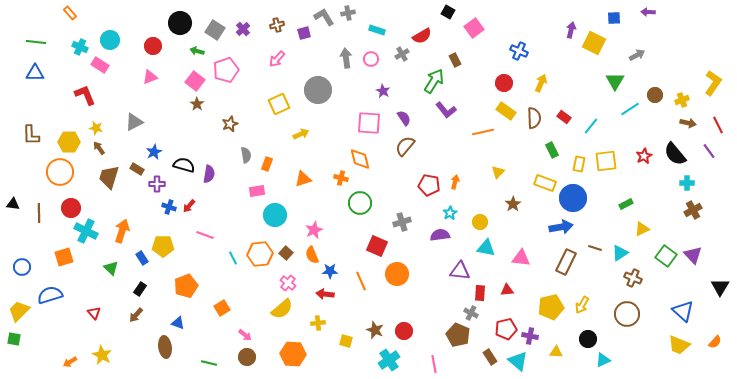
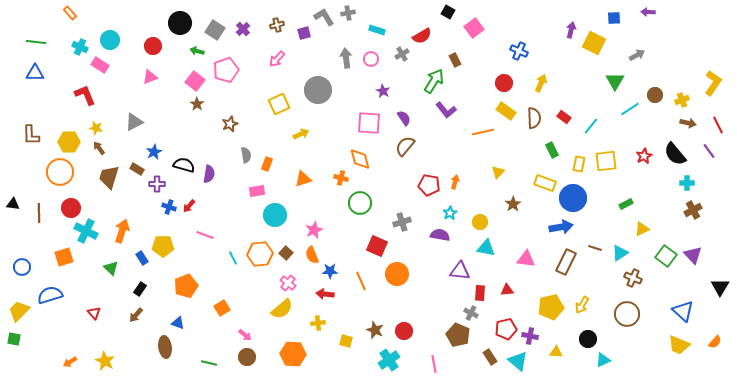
purple semicircle at (440, 235): rotated 18 degrees clockwise
pink triangle at (521, 258): moved 5 px right, 1 px down
yellow star at (102, 355): moved 3 px right, 6 px down
